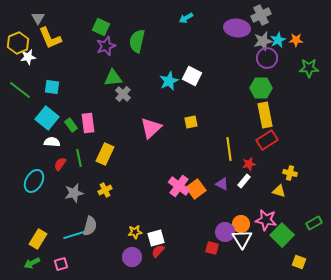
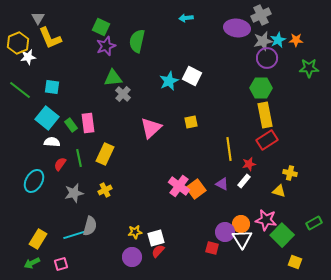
cyan arrow at (186, 18): rotated 24 degrees clockwise
yellow square at (299, 262): moved 4 px left
